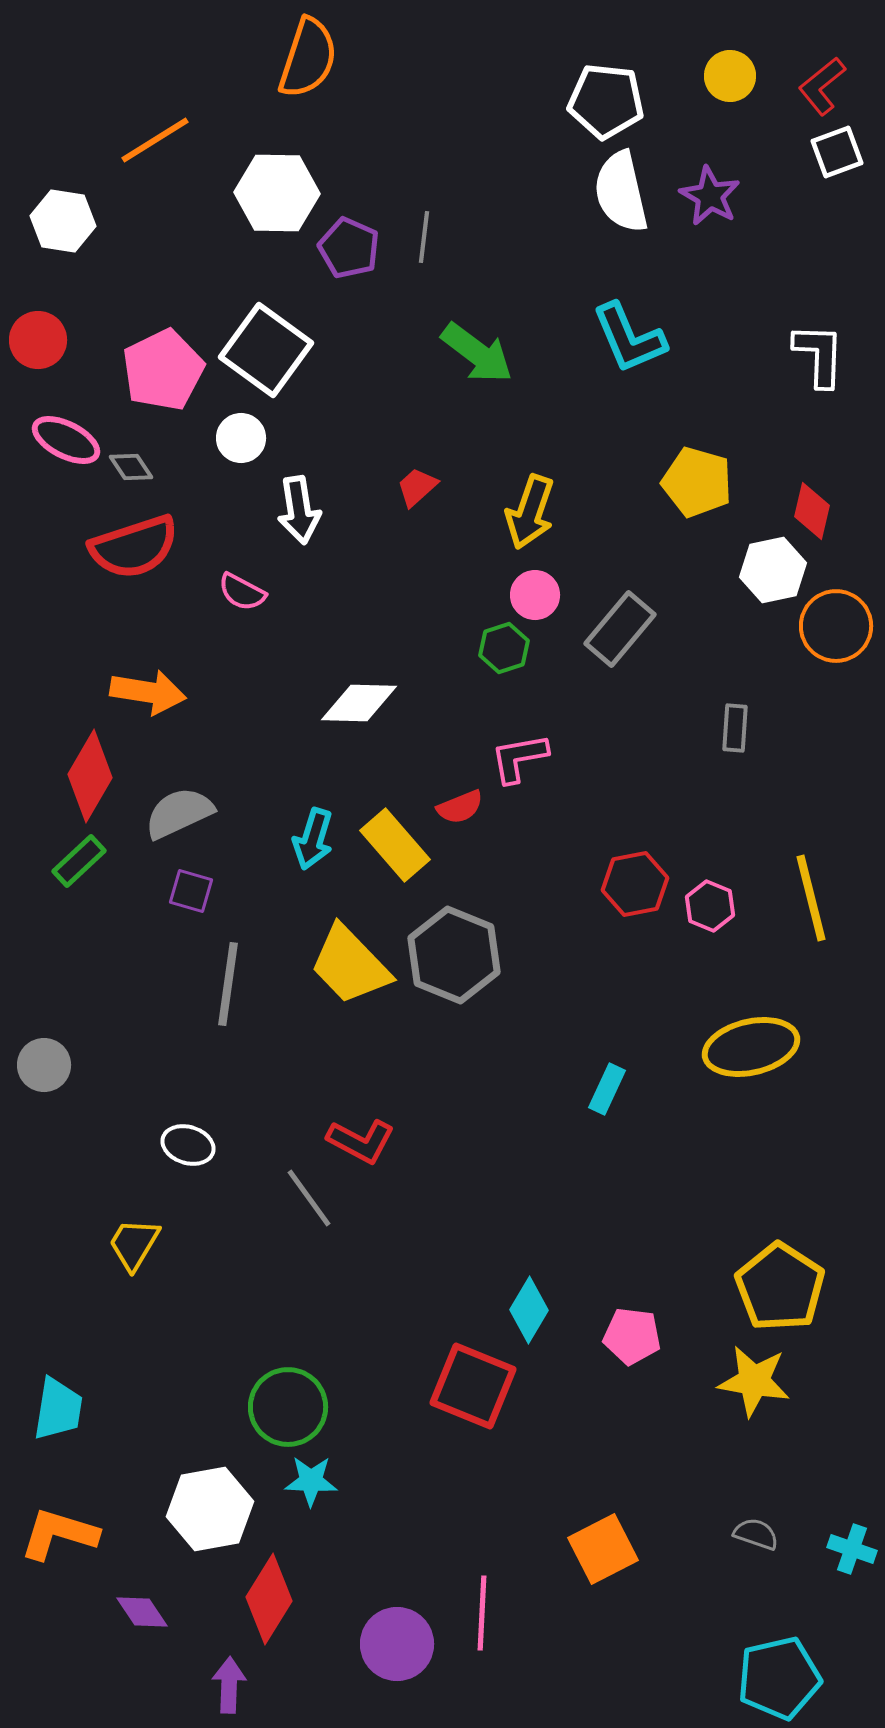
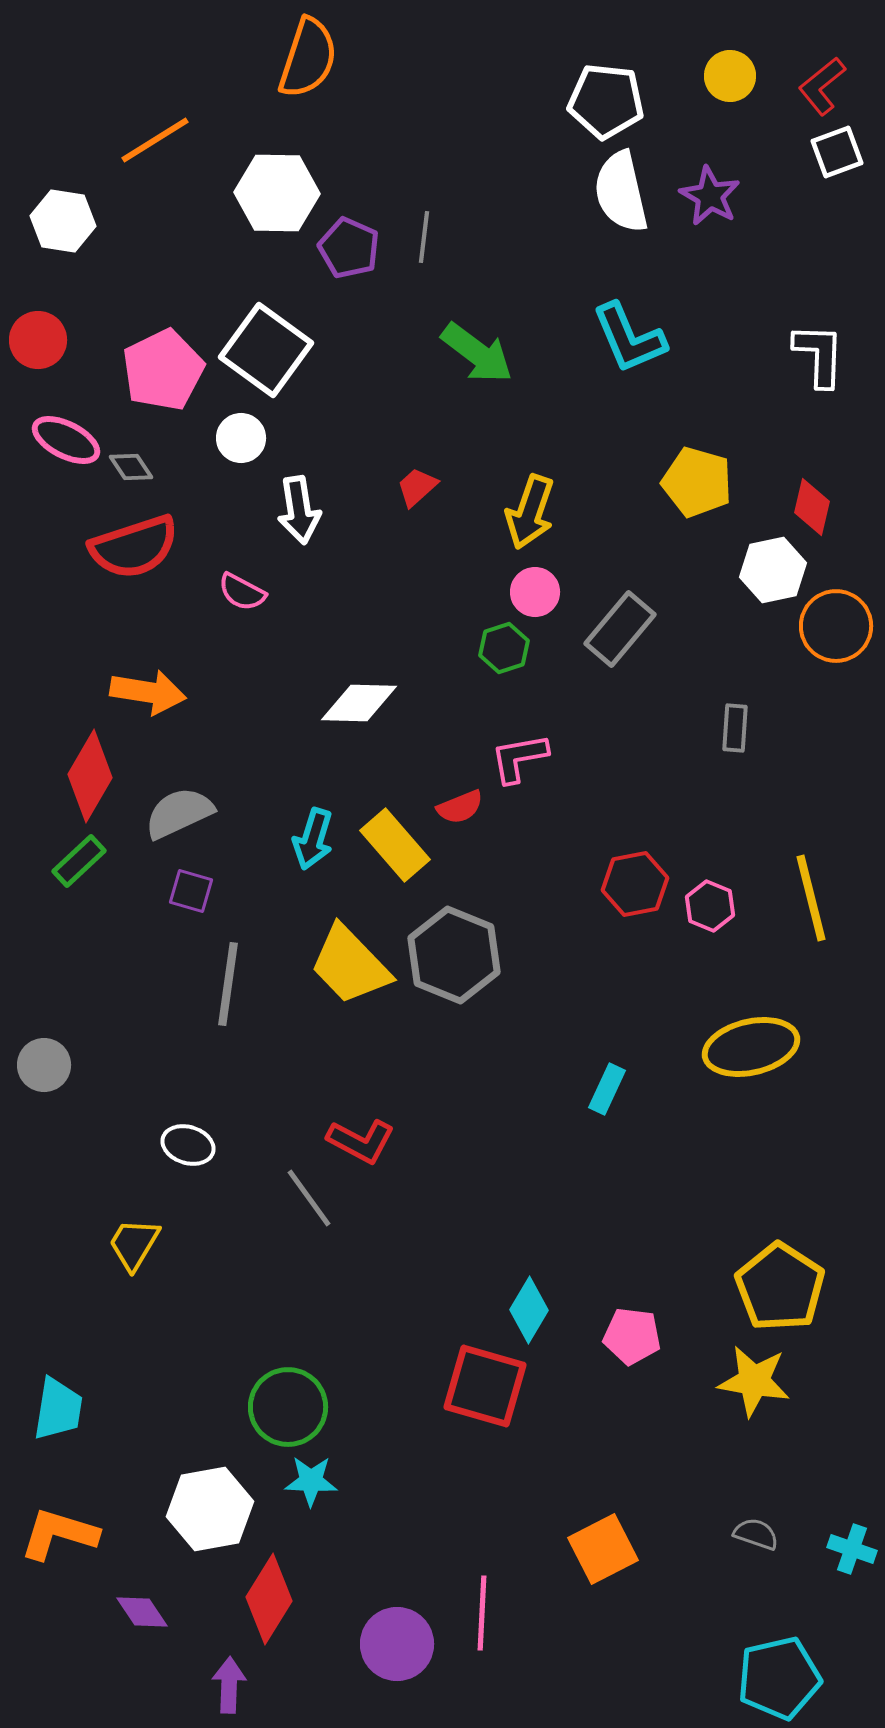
red diamond at (812, 511): moved 4 px up
pink circle at (535, 595): moved 3 px up
red square at (473, 1386): moved 12 px right; rotated 6 degrees counterclockwise
